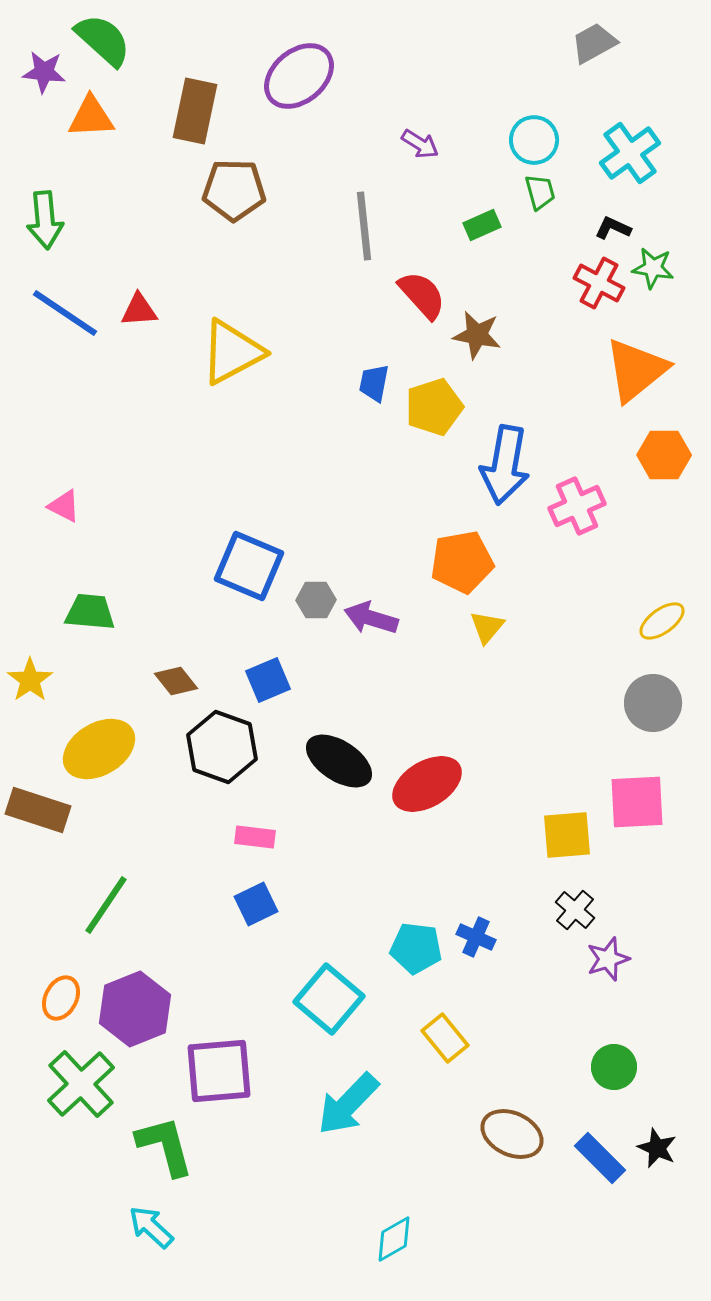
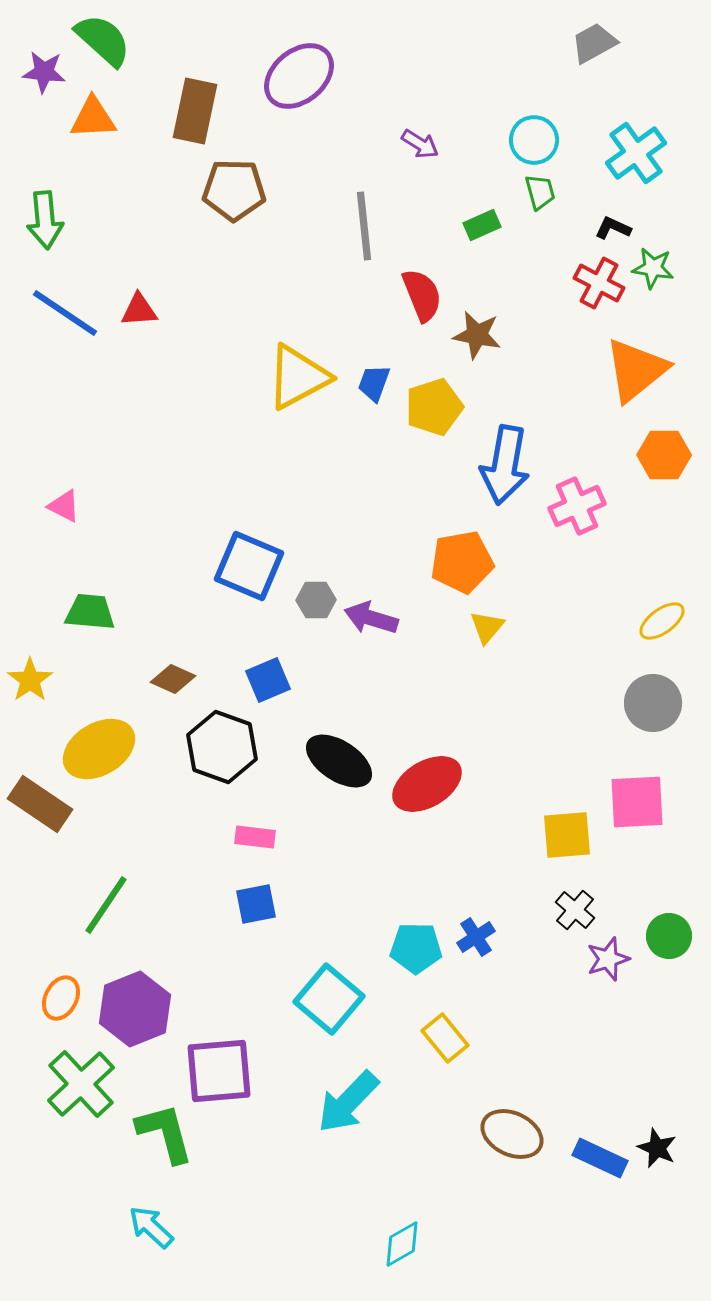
orange triangle at (91, 117): moved 2 px right, 1 px down
cyan cross at (630, 153): moved 6 px right
red semicircle at (422, 295): rotated 20 degrees clockwise
yellow triangle at (232, 352): moved 66 px right, 25 px down
blue trapezoid at (374, 383): rotated 9 degrees clockwise
brown diamond at (176, 681): moved 3 px left, 2 px up; rotated 27 degrees counterclockwise
brown rectangle at (38, 810): moved 2 px right, 6 px up; rotated 16 degrees clockwise
blue square at (256, 904): rotated 15 degrees clockwise
blue cross at (476, 937): rotated 33 degrees clockwise
cyan pentagon at (416, 948): rotated 6 degrees counterclockwise
green circle at (614, 1067): moved 55 px right, 131 px up
cyan arrow at (348, 1104): moved 2 px up
green L-shape at (165, 1146): moved 13 px up
blue rectangle at (600, 1158): rotated 20 degrees counterclockwise
cyan diamond at (394, 1239): moved 8 px right, 5 px down
